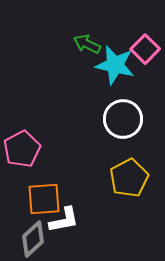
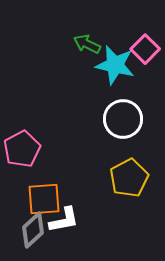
gray diamond: moved 9 px up
